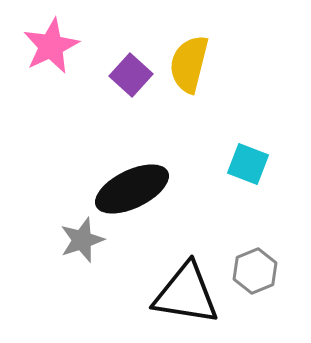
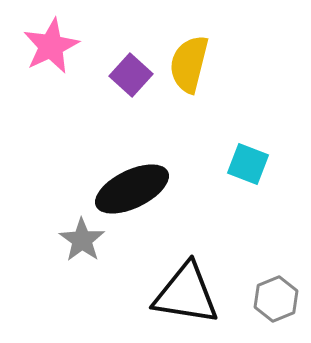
gray star: rotated 18 degrees counterclockwise
gray hexagon: moved 21 px right, 28 px down
